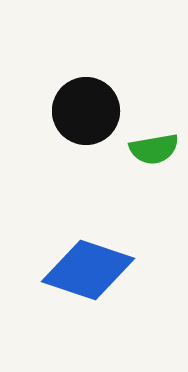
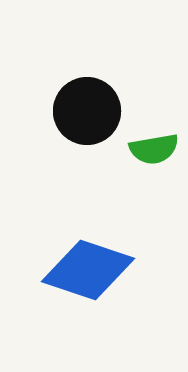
black circle: moved 1 px right
